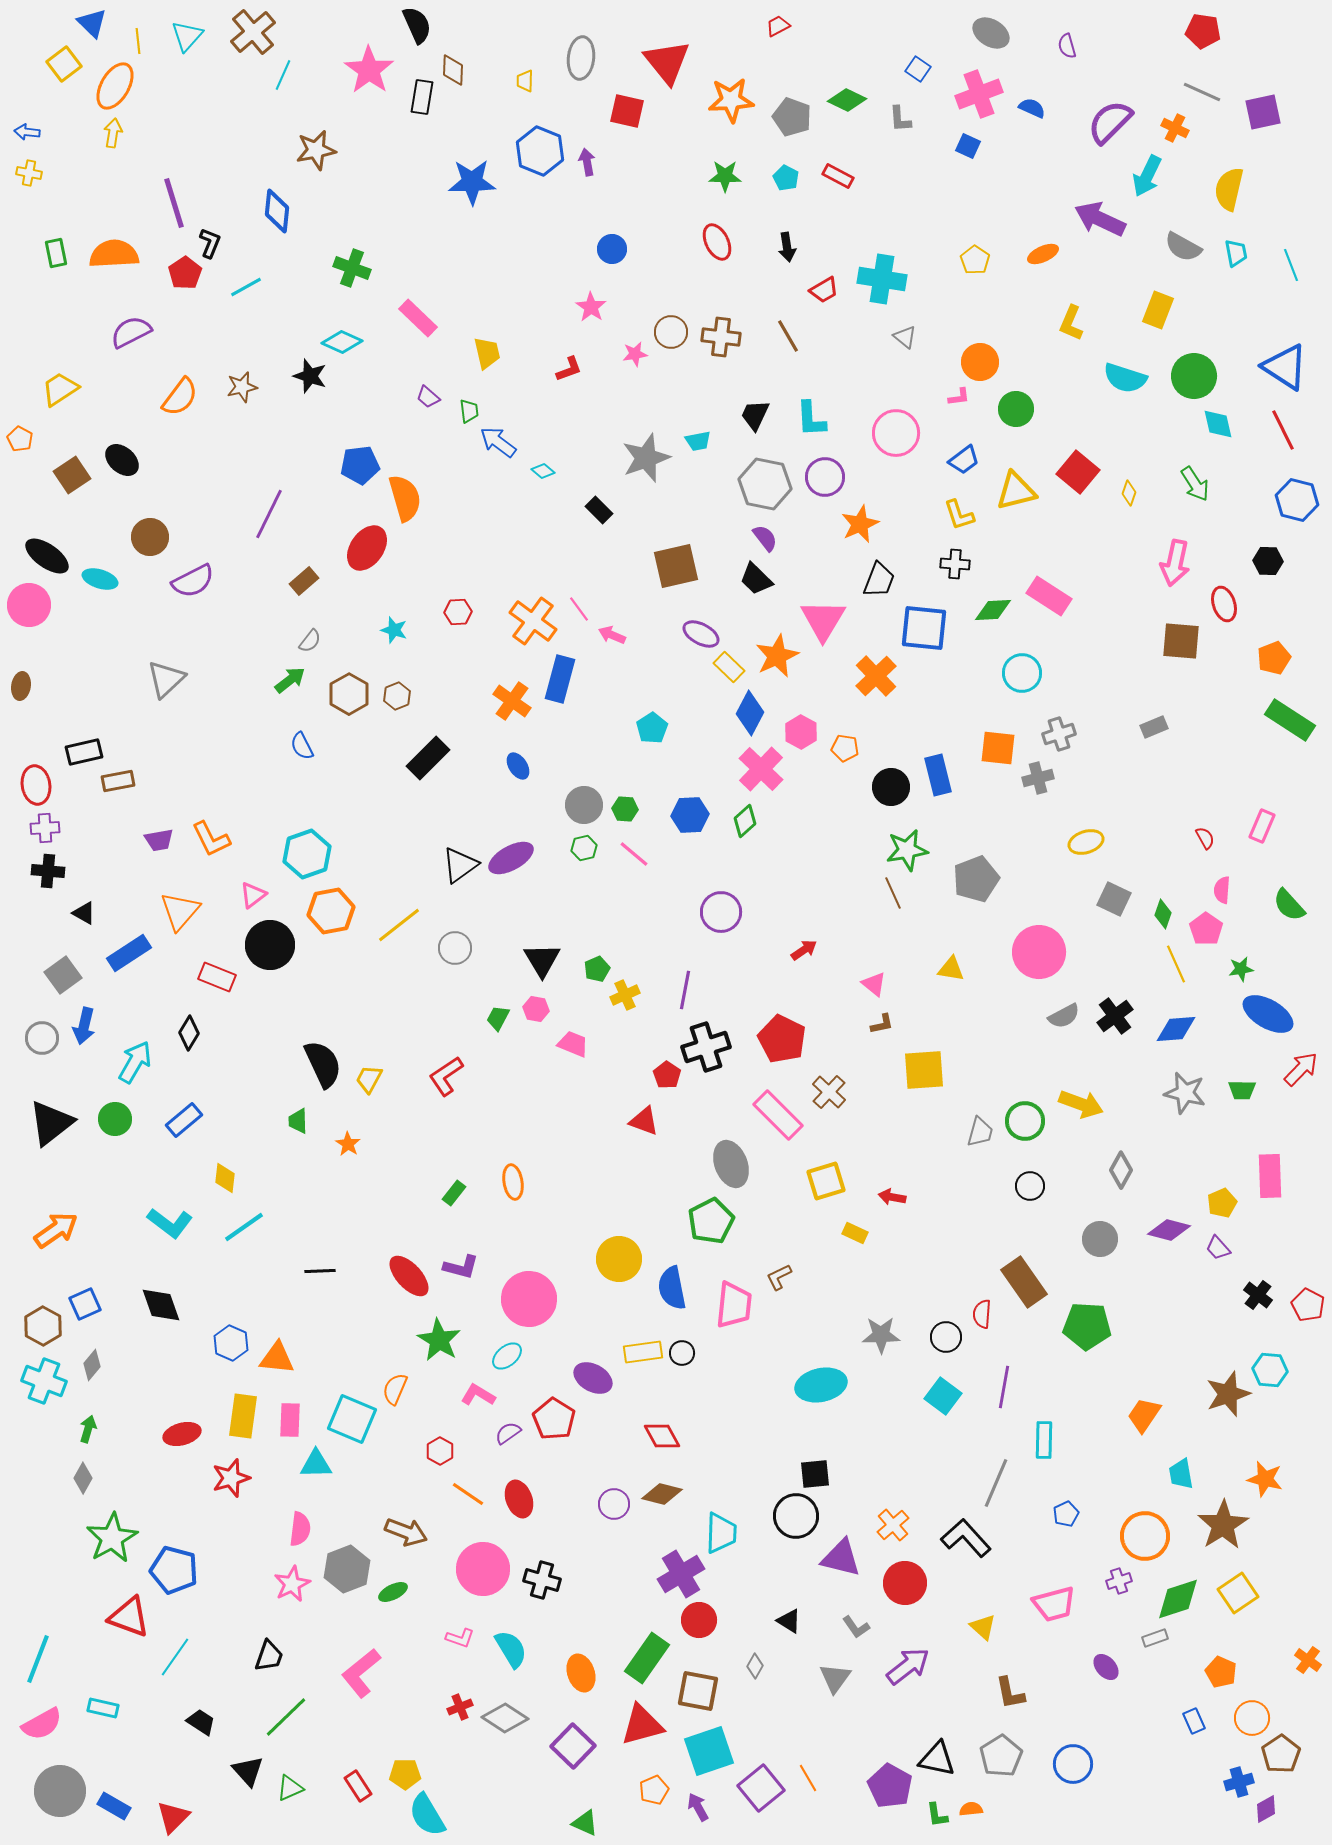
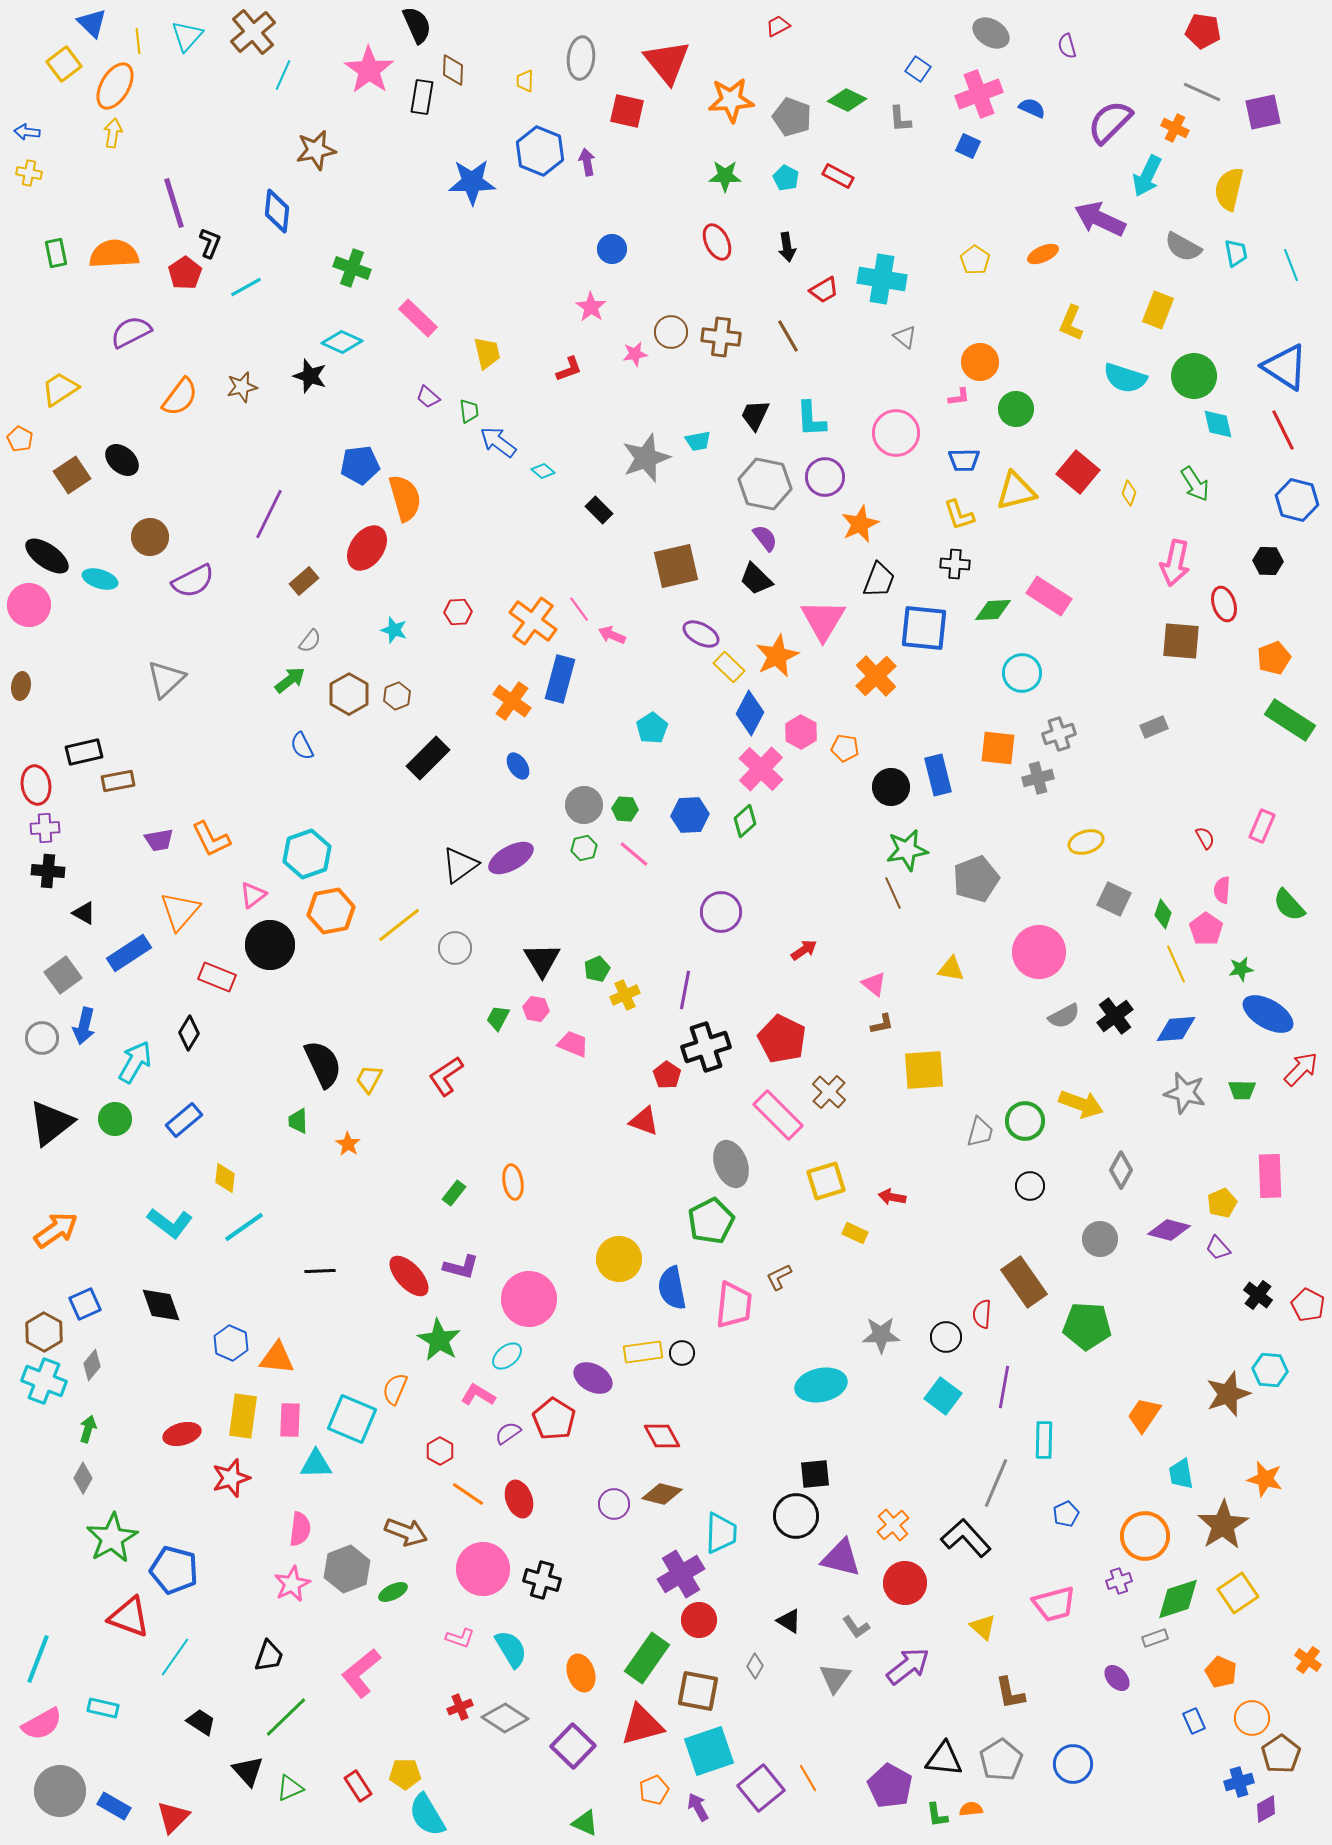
blue trapezoid at (964, 460): rotated 36 degrees clockwise
brown hexagon at (43, 1326): moved 1 px right, 6 px down
purple ellipse at (1106, 1667): moved 11 px right, 11 px down
gray pentagon at (1001, 1756): moved 4 px down
black triangle at (937, 1759): moved 7 px right; rotated 6 degrees counterclockwise
